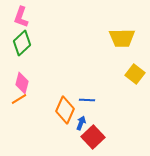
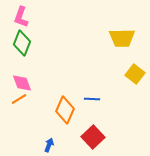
green diamond: rotated 25 degrees counterclockwise
pink diamond: rotated 35 degrees counterclockwise
blue line: moved 5 px right, 1 px up
blue arrow: moved 32 px left, 22 px down
